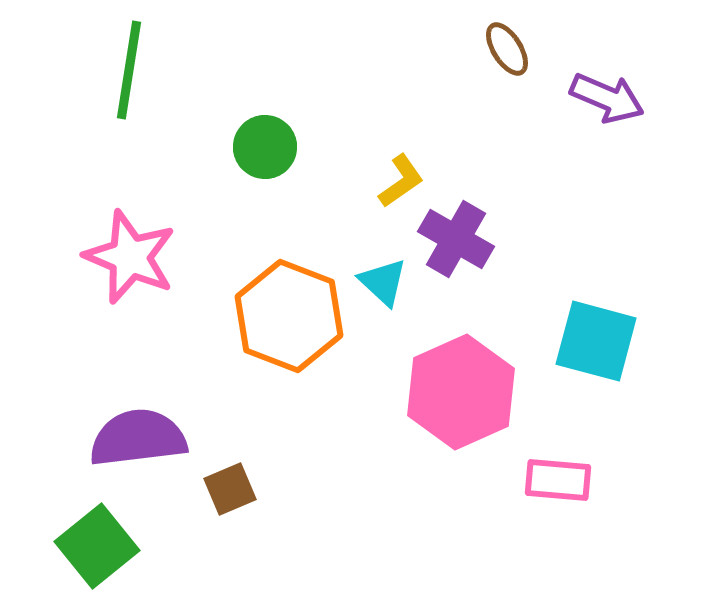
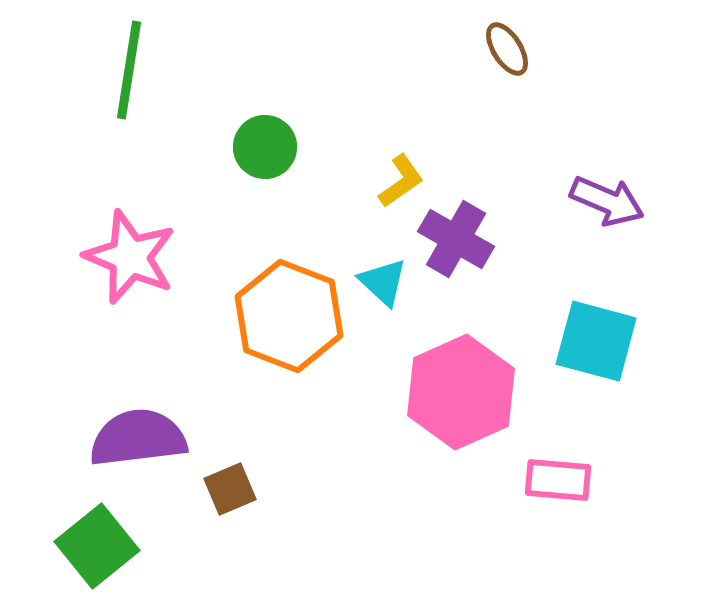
purple arrow: moved 103 px down
